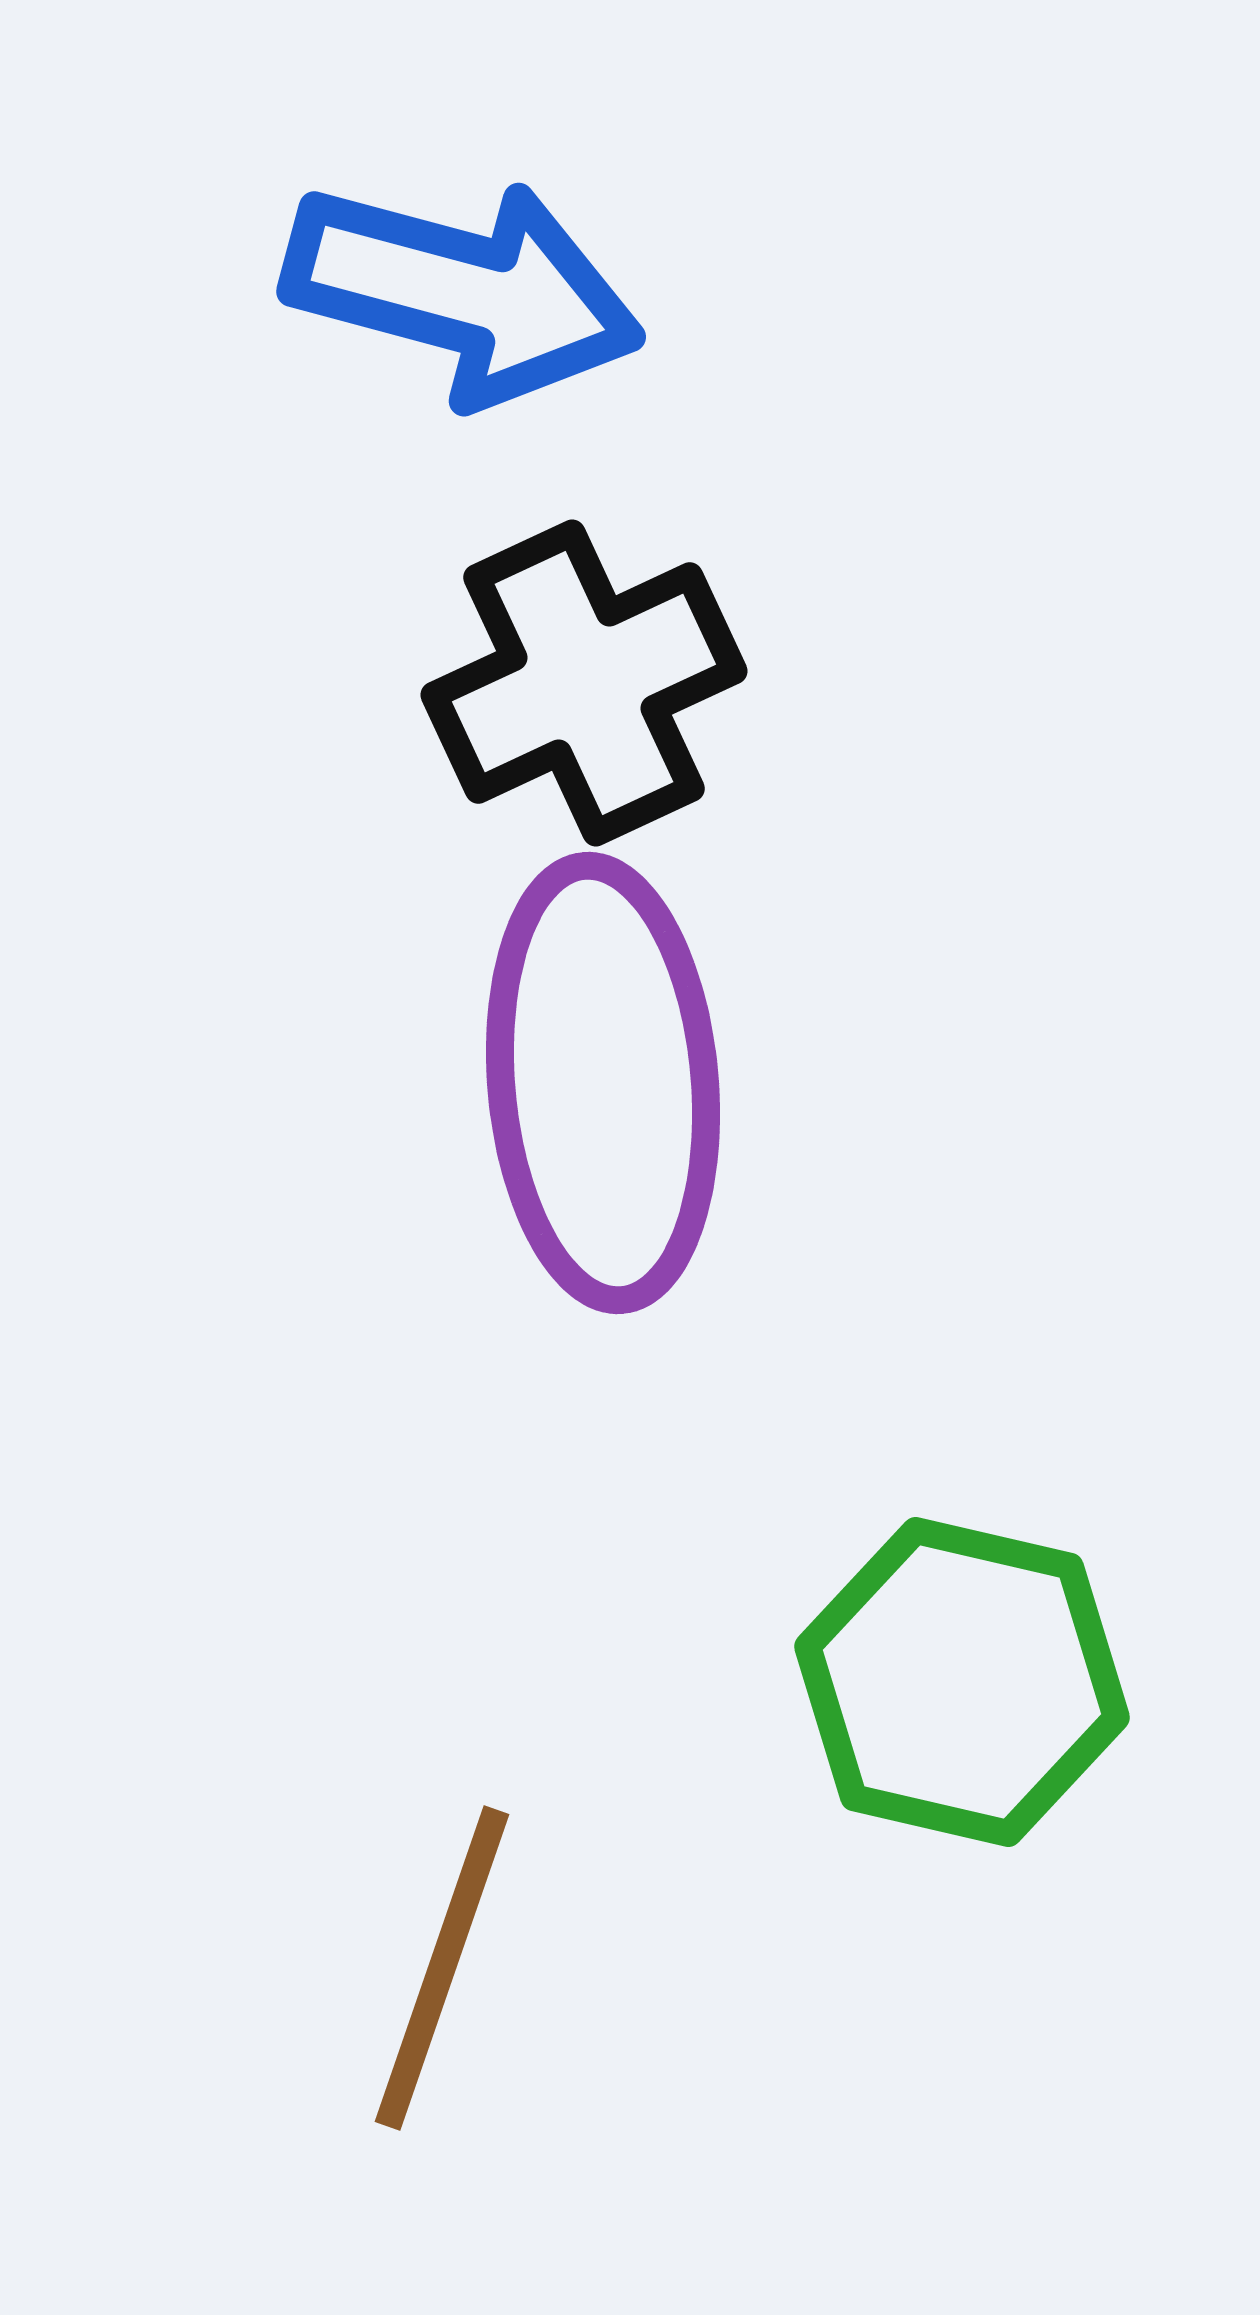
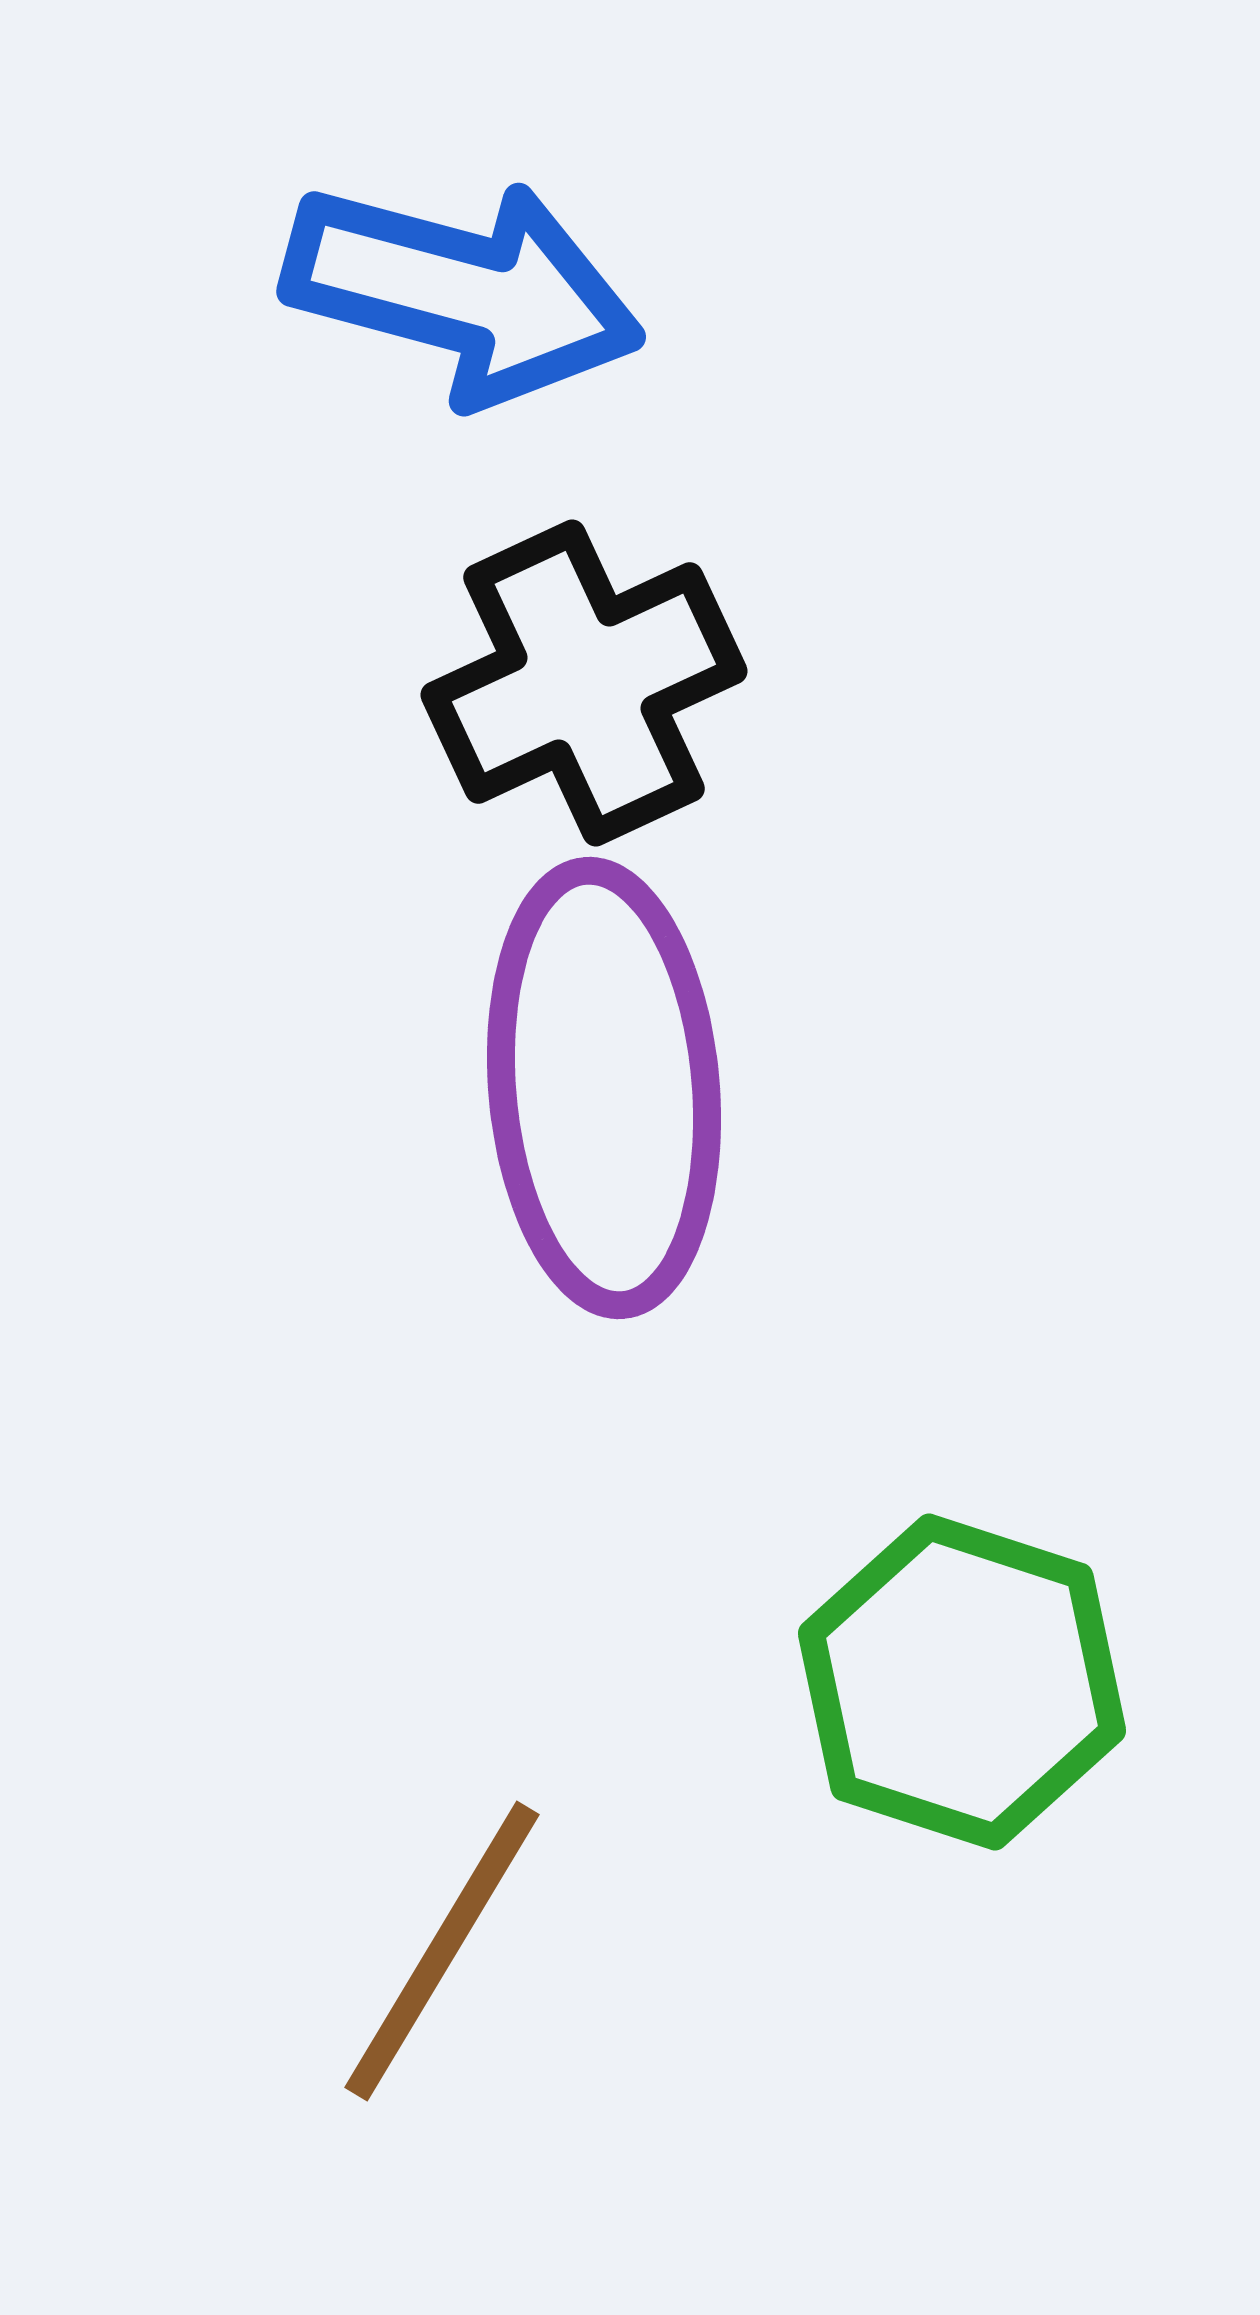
purple ellipse: moved 1 px right, 5 px down
green hexagon: rotated 5 degrees clockwise
brown line: moved 17 px up; rotated 12 degrees clockwise
